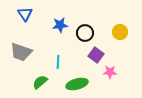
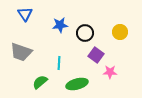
cyan line: moved 1 px right, 1 px down
